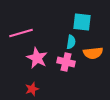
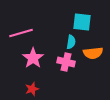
pink star: moved 4 px left; rotated 10 degrees clockwise
